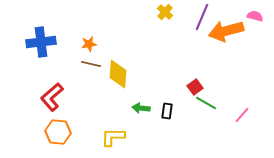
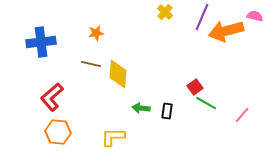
orange star: moved 7 px right, 11 px up
